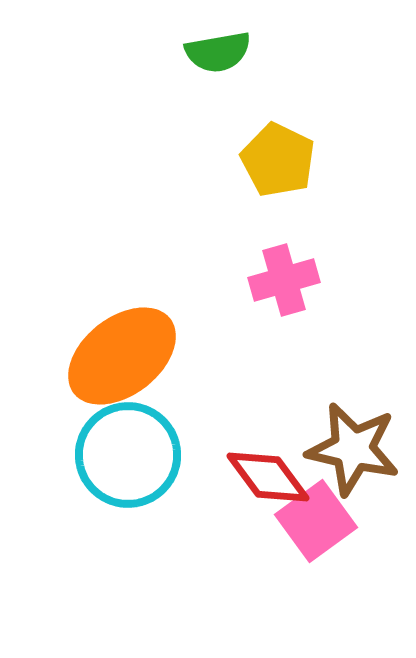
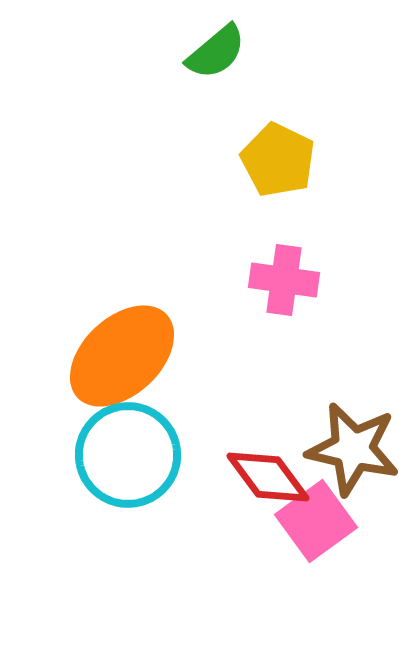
green semicircle: moved 2 px left; rotated 30 degrees counterclockwise
pink cross: rotated 24 degrees clockwise
orange ellipse: rotated 5 degrees counterclockwise
